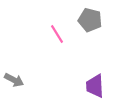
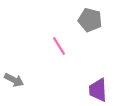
pink line: moved 2 px right, 12 px down
purple trapezoid: moved 3 px right, 4 px down
